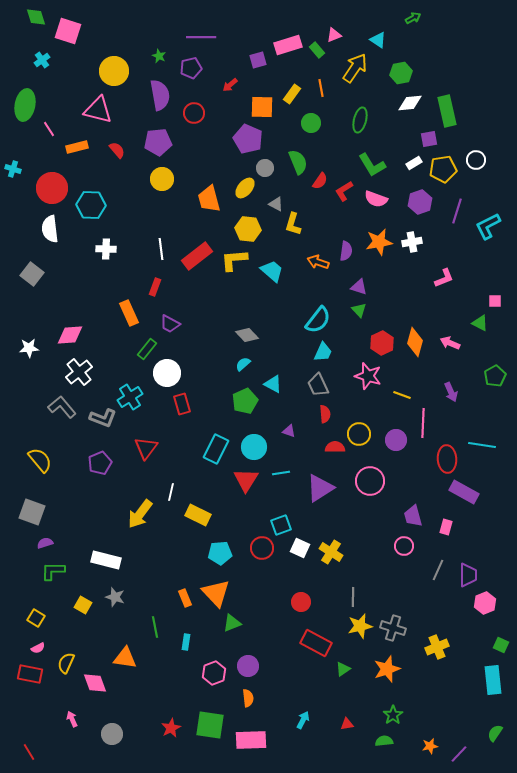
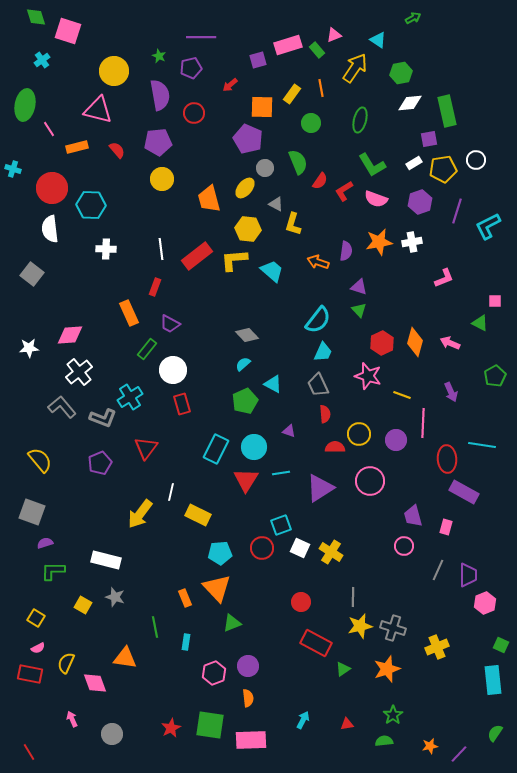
white circle at (167, 373): moved 6 px right, 3 px up
orange triangle at (216, 593): moved 1 px right, 5 px up
